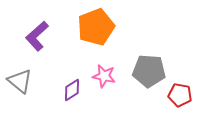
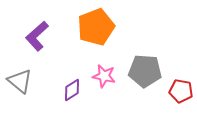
gray pentagon: moved 4 px left
red pentagon: moved 1 px right, 4 px up
